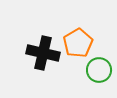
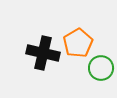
green circle: moved 2 px right, 2 px up
